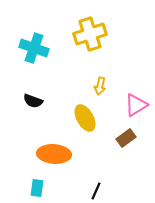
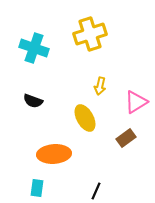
pink triangle: moved 3 px up
orange ellipse: rotated 8 degrees counterclockwise
